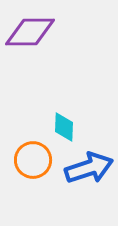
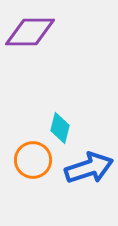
cyan diamond: moved 4 px left, 1 px down; rotated 12 degrees clockwise
